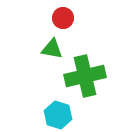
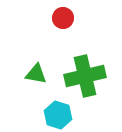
green triangle: moved 16 px left, 25 px down
